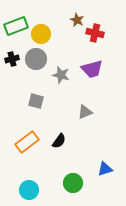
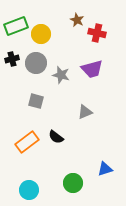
red cross: moved 2 px right
gray circle: moved 4 px down
black semicircle: moved 3 px left, 4 px up; rotated 91 degrees clockwise
